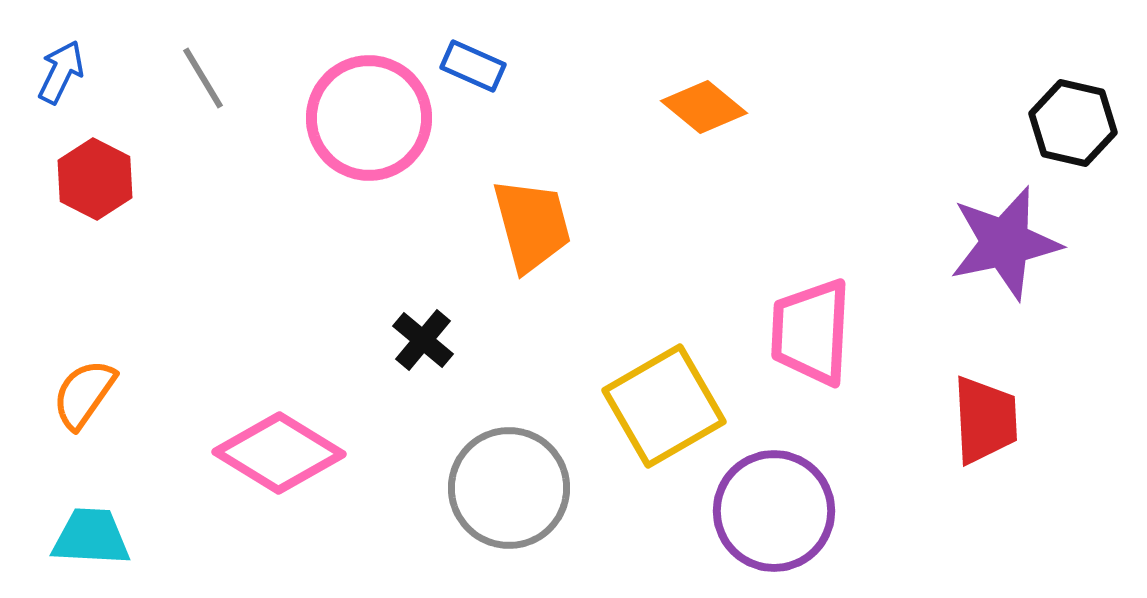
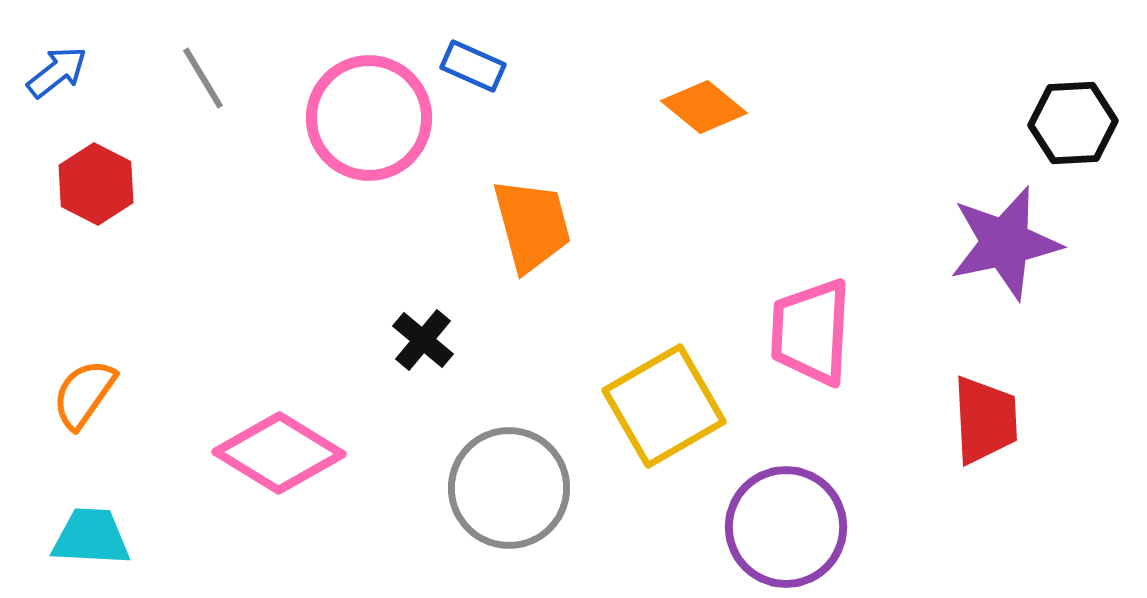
blue arrow: moved 4 px left; rotated 26 degrees clockwise
black hexagon: rotated 16 degrees counterclockwise
red hexagon: moved 1 px right, 5 px down
purple circle: moved 12 px right, 16 px down
